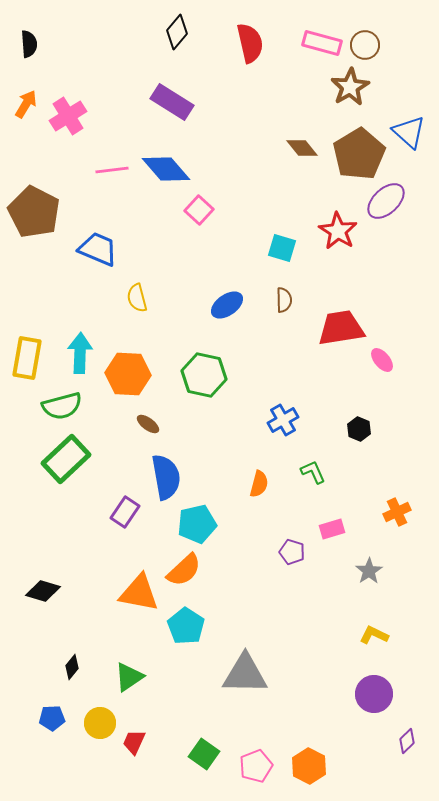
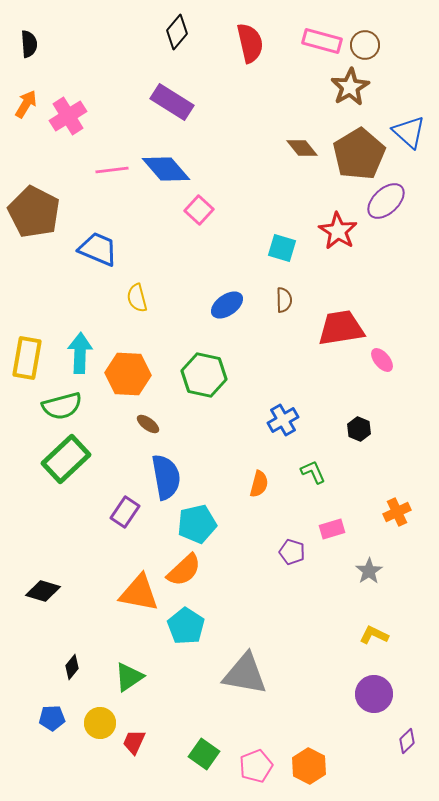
pink rectangle at (322, 43): moved 2 px up
gray triangle at (245, 674): rotated 9 degrees clockwise
